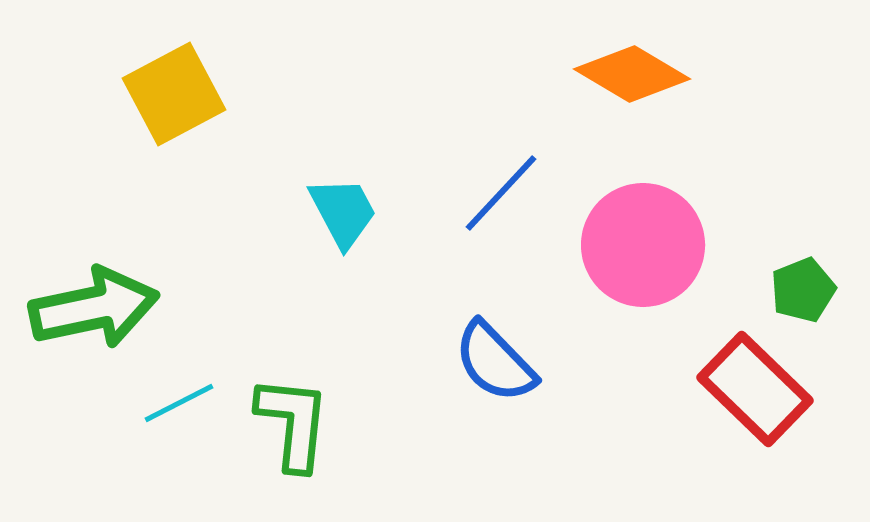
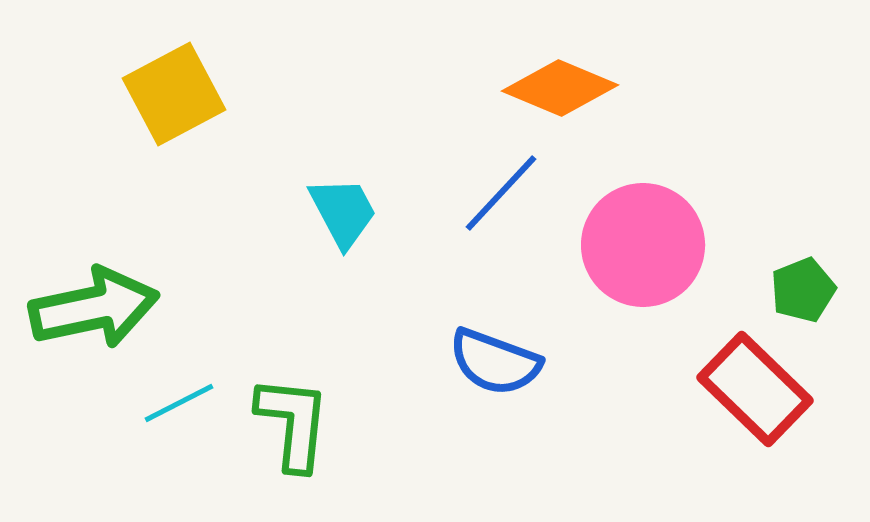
orange diamond: moved 72 px left, 14 px down; rotated 8 degrees counterclockwise
blue semicircle: rotated 26 degrees counterclockwise
